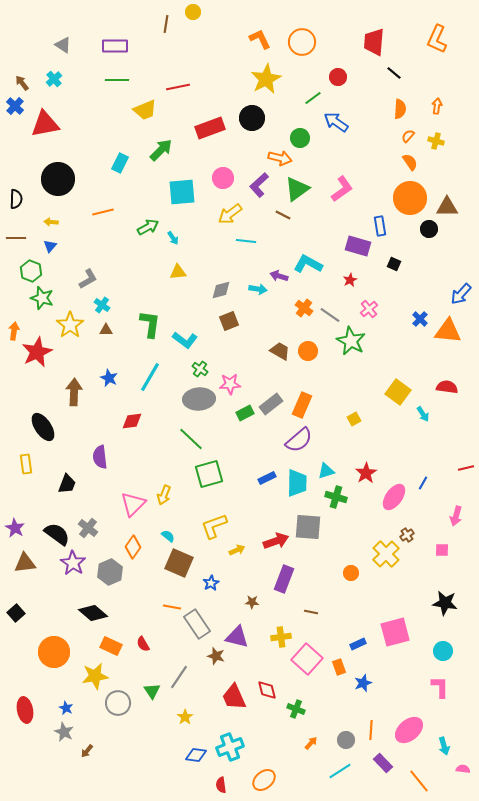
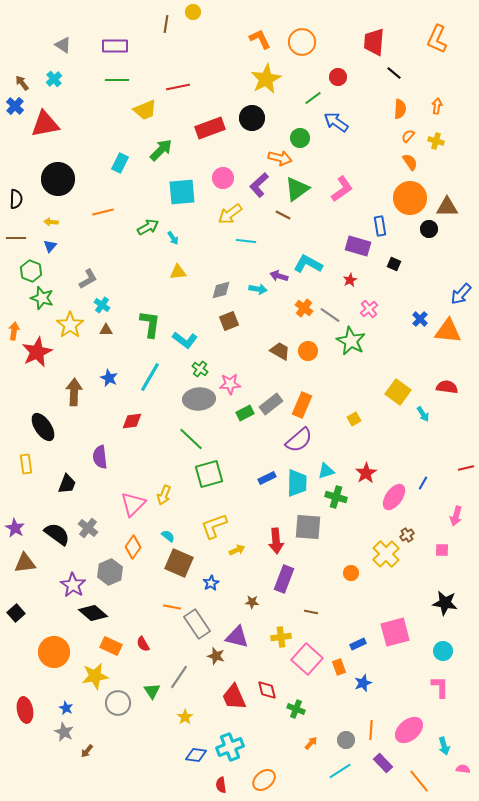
red arrow at (276, 541): rotated 105 degrees clockwise
purple star at (73, 563): moved 22 px down
